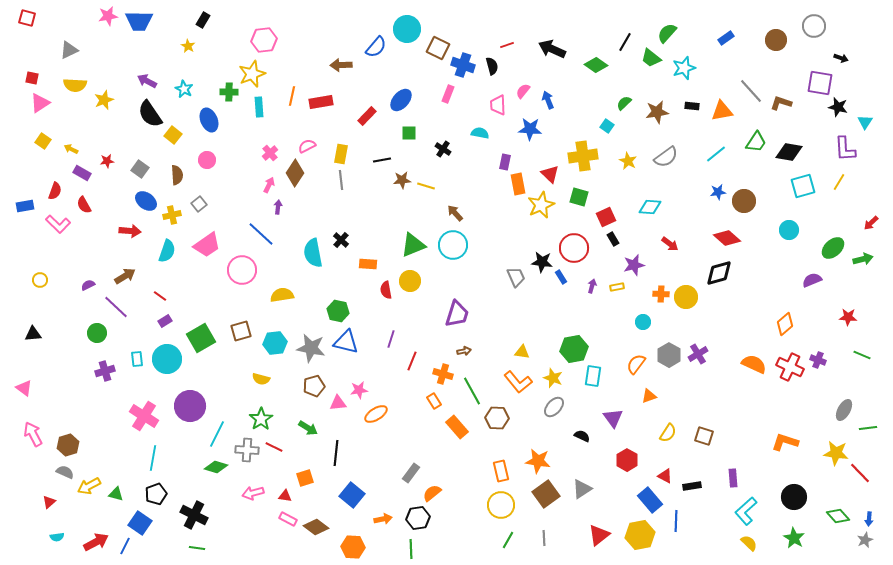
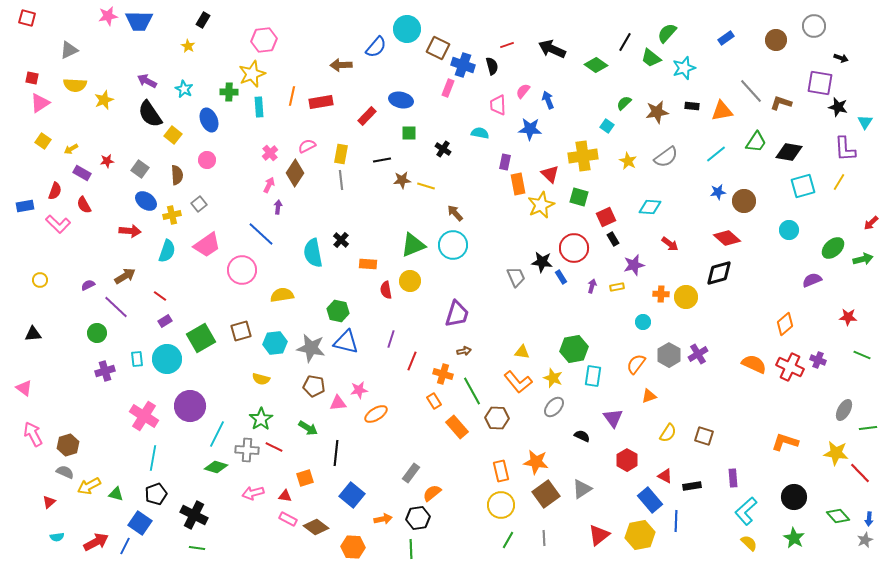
pink rectangle at (448, 94): moved 6 px up
blue ellipse at (401, 100): rotated 60 degrees clockwise
yellow arrow at (71, 149): rotated 56 degrees counterclockwise
brown pentagon at (314, 386): rotated 25 degrees clockwise
orange star at (538, 461): moved 2 px left, 1 px down
